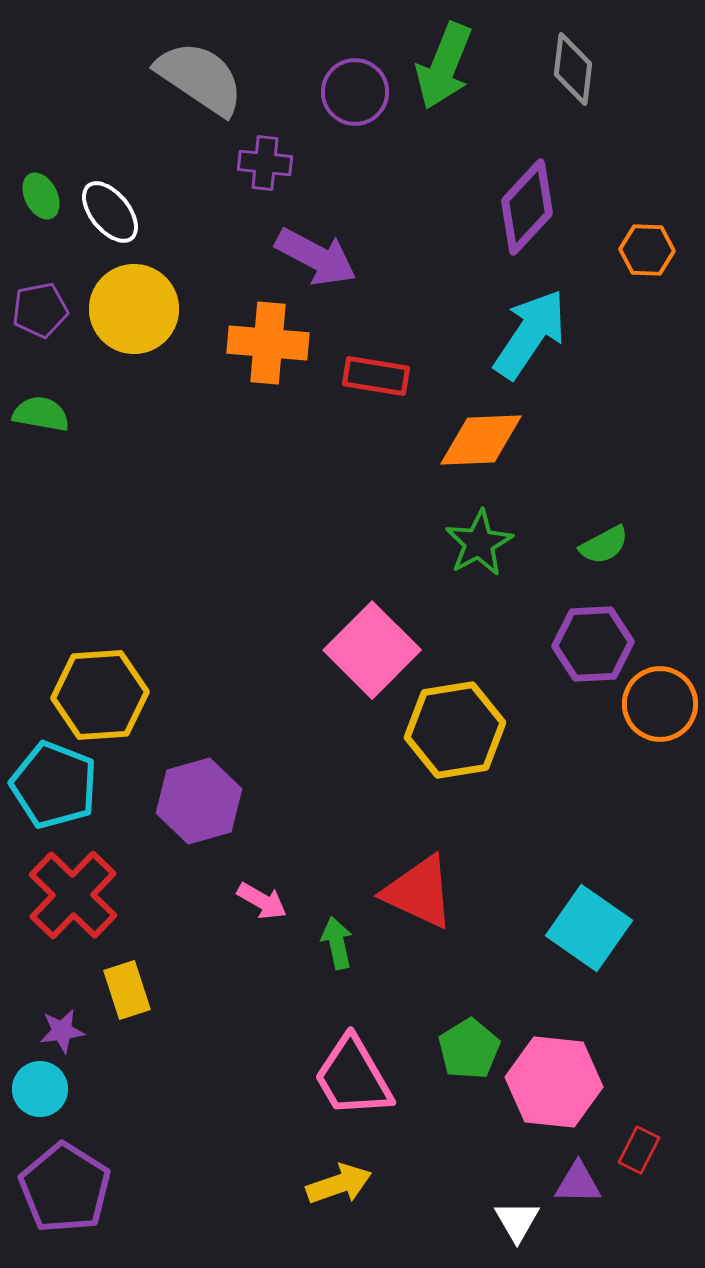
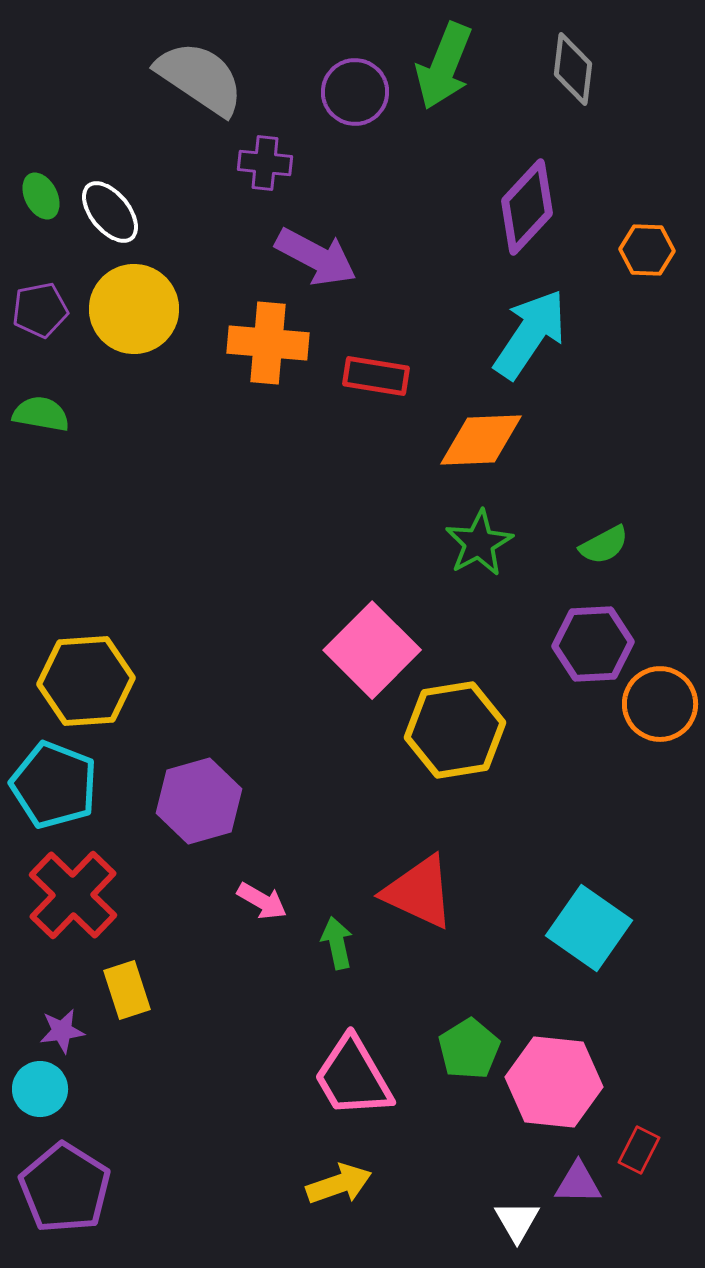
yellow hexagon at (100, 695): moved 14 px left, 14 px up
